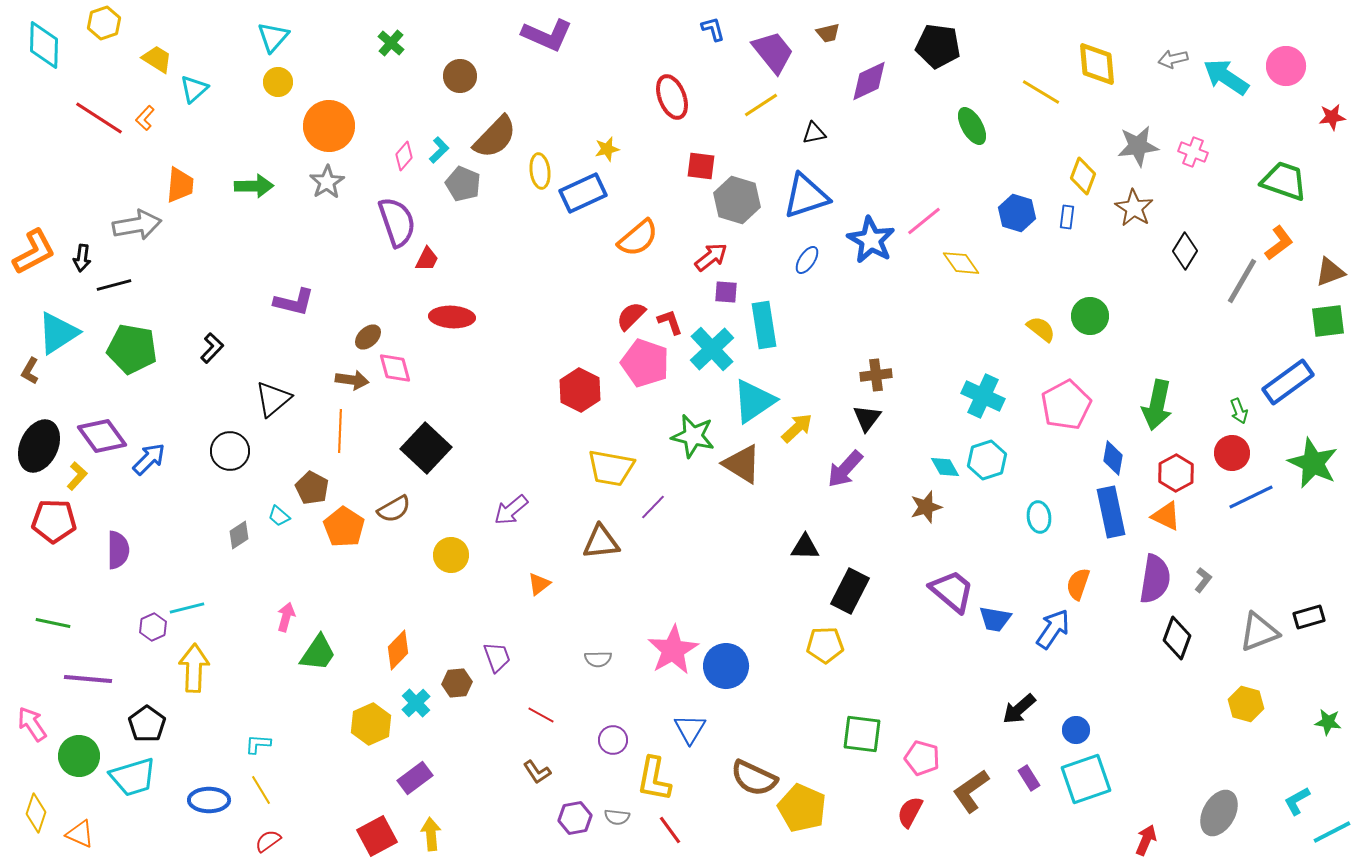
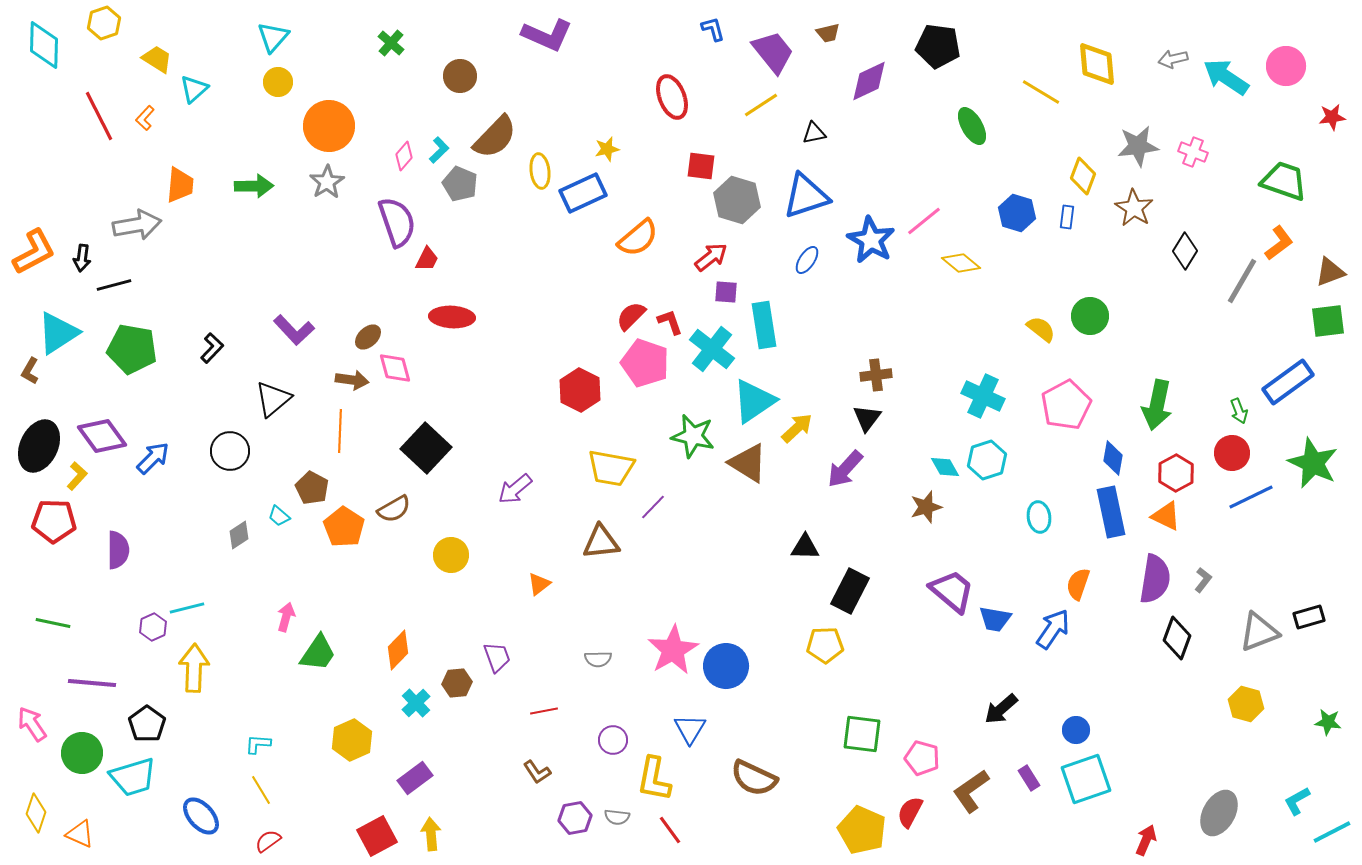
red line at (99, 118): moved 2 px up; rotated 30 degrees clockwise
gray pentagon at (463, 184): moved 3 px left
yellow diamond at (961, 263): rotated 15 degrees counterclockwise
purple L-shape at (294, 302): moved 28 px down; rotated 33 degrees clockwise
cyan cross at (712, 349): rotated 9 degrees counterclockwise
blue arrow at (149, 459): moved 4 px right, 1 px up
brown triangle at (742, 464): moved 6 px right, 1 px up
purple arrow at (511, 510): moved 4 px right, 21 px up
purple line at (88, 679): moved 4 px right, 4 px down
black arrow at (1019, 709): moved 18 px left
red line at (541, 715): moved 3 px right, 4 px up; rotated 40 degrees counterclockwise
yellow hexagon at (371, 724): moved 19 px left, 16 px down
green circle at (79, 756): moved 3 px right, 3 px up
blue ellipse at (209, 800): moved 8 px left, 16 px down; rotated 48 degrees clockwise
yellow pentagon at (802, 808): moved 60 px right, 22 px down
